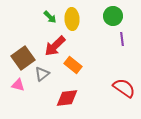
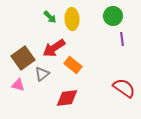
red arrow: moved 1 px left, 2 px down; rotated 10 degrees clockwise
